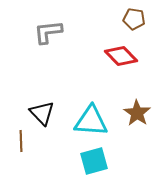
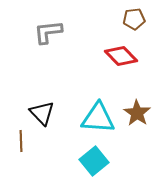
brown pentagon: rotated 15 degrees counterclockwise
cyan triangle: moved 7 px right, 3 px up
cyan square: rotated 24 degrees counterclockwise
